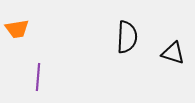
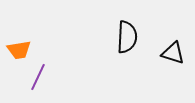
orange trapezoid: moved 2 px right, 21 px down
purple line: rotated 20 degrees clockwise
